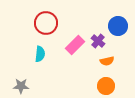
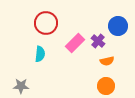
pink rectangle: moved 2 px up
